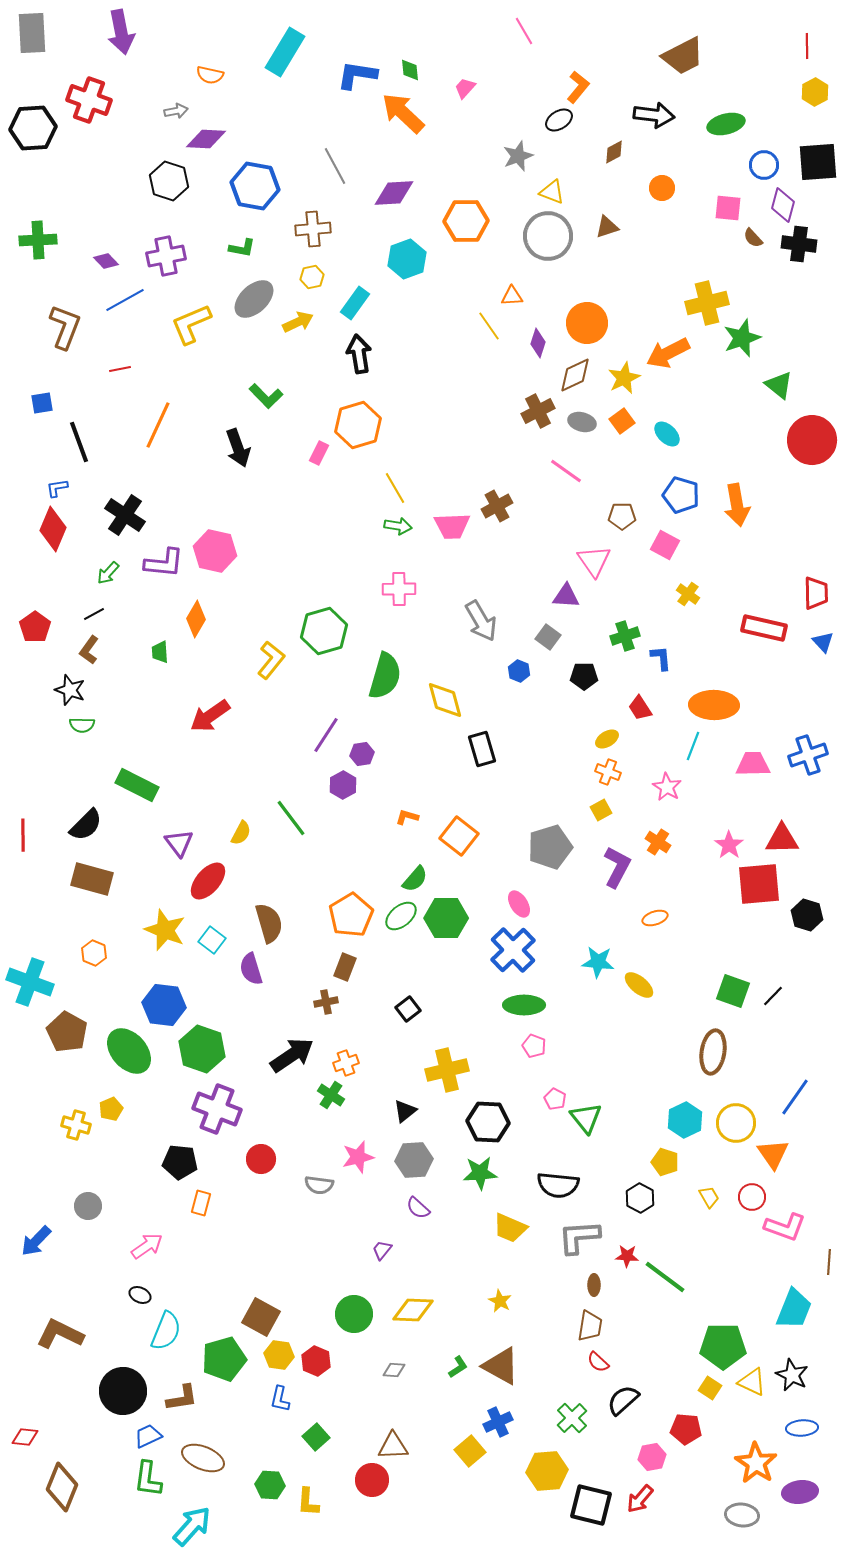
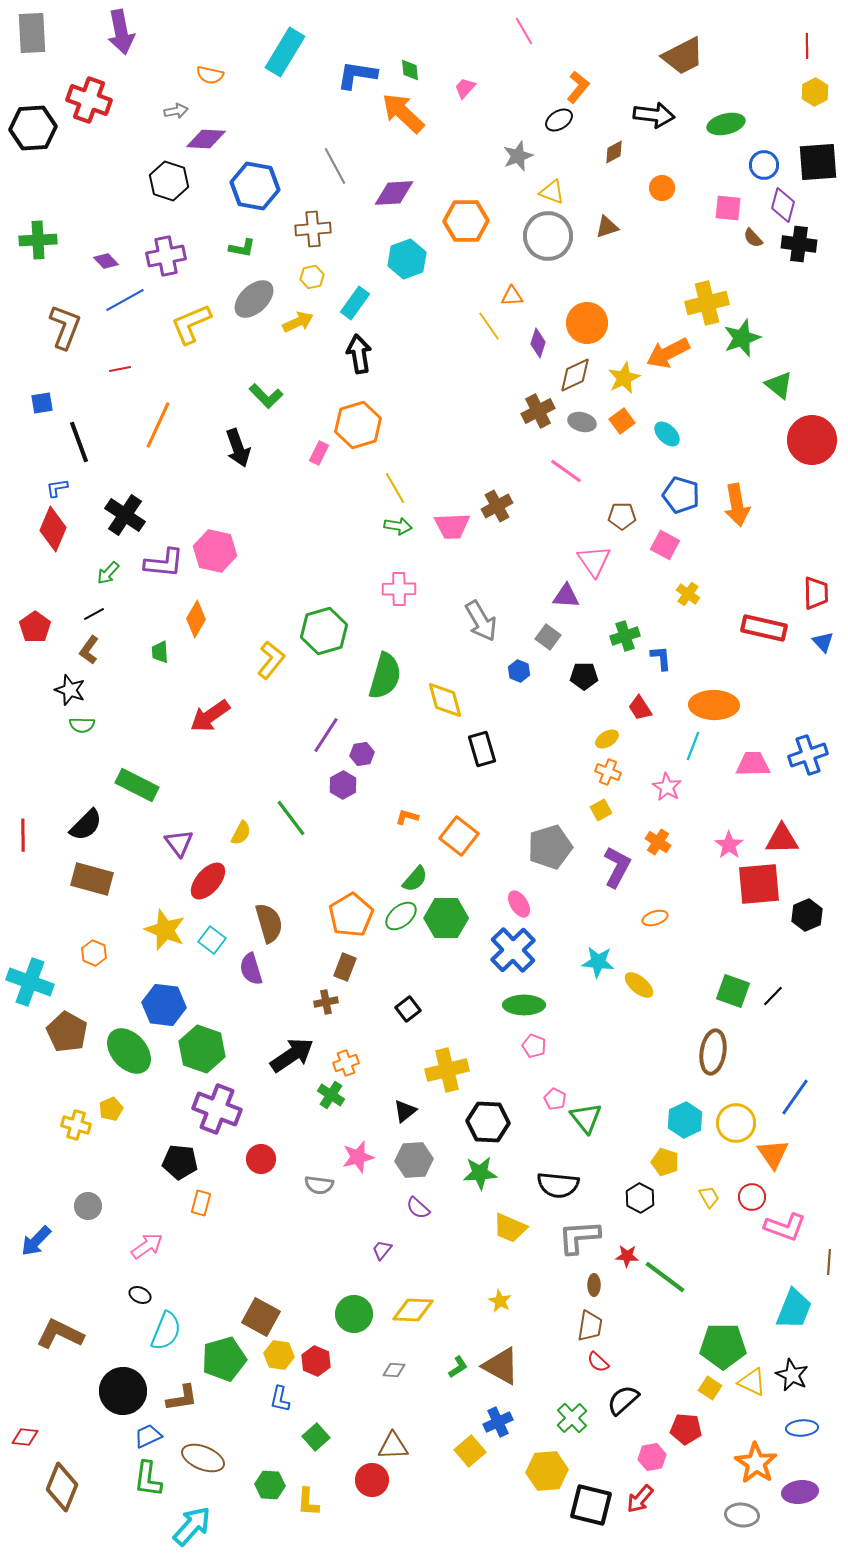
black hexagon at (807, 915): rotated 20 degrees clockwise
